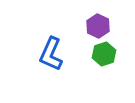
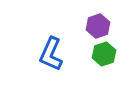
purple hexagon: rotated 15 degrees clockwise
